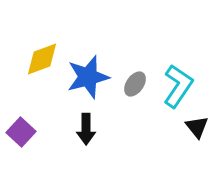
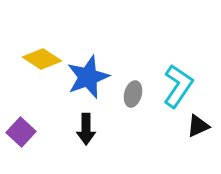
yellow diamond: rotated 54 degrees clockwise
blue star: rotated 6 degrees counterclockwise
gray ellipse: moved 2 px left, 10 px down; rotated 20 degrees counterclockwise
black triangle: moved 1 px right, 1 px up; rotated 45 degrees clockwise
